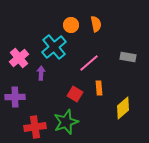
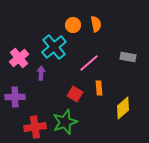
orange circle: moved 2 px right
green star: moved 1 px left
